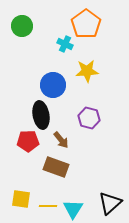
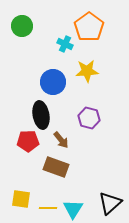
orange pentagon: moved 3 px right, 3 px down
blue circle: moved 3 px up
yellow line: moved 2 px down
